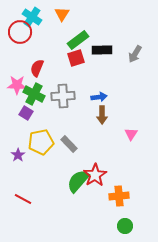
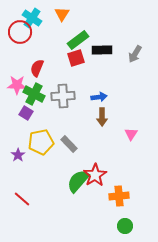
cyan cross: moved 1 px down
brown arrow: moved 2 px down
red line: moved 1 px left; rotated 12 degrees clockwise
